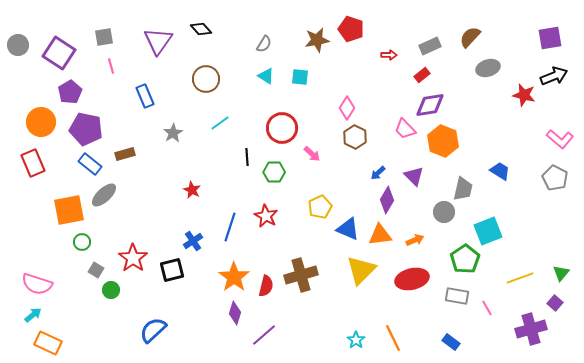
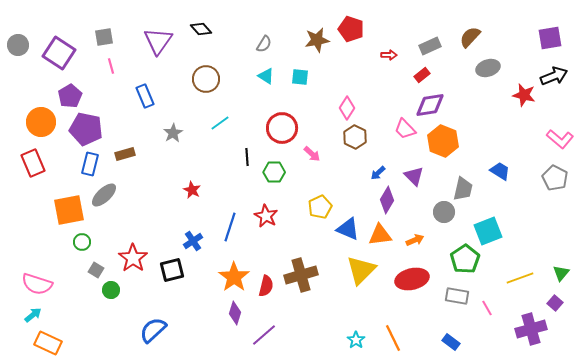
purple pentagon at (70, 92): moved 4 px down
blue rectangle at (90, 164): rotated 65 degrees clockwise
